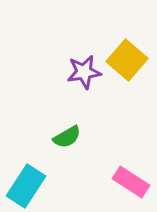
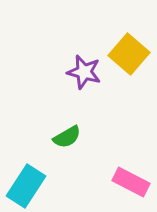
yellow square: moved 2 px right, 6 px up
purple star: rotated 24 degrees clockwise
pink rectangle: rotated 6 degrees counterclockwise
